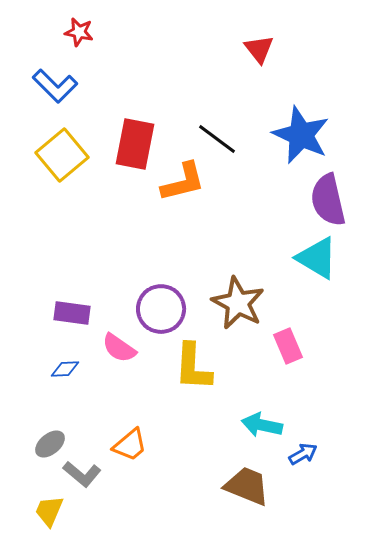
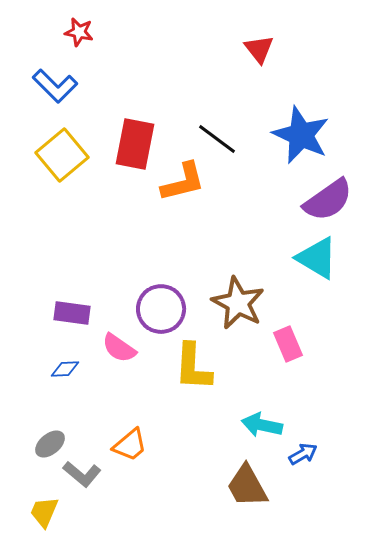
purple semicircle: rotated 112 degrees counterclockwise
pink rectangle: moved 2 px up
brown trapezoid: rotated 141 degrees counterclockwise
yellow trapezoid: moved 5 px left, 1 px down
